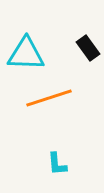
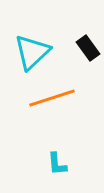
cyan triangle: moved 6 px right, 2 px up; rotated 45 degrees counterclockwise
orange line: moved 3 px right
